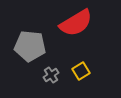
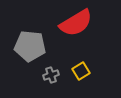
gray cross: rotated 14 degrees clockwise
